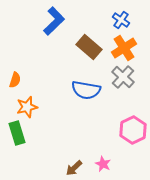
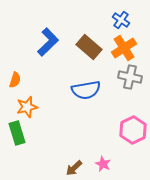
blue L-shape: moved 6 px left, 21 px down
gray cross: moved 7 px right; rotated 30 degrees counterclockwise
blue semicircle: rotated 20 degrees counterclockwise
